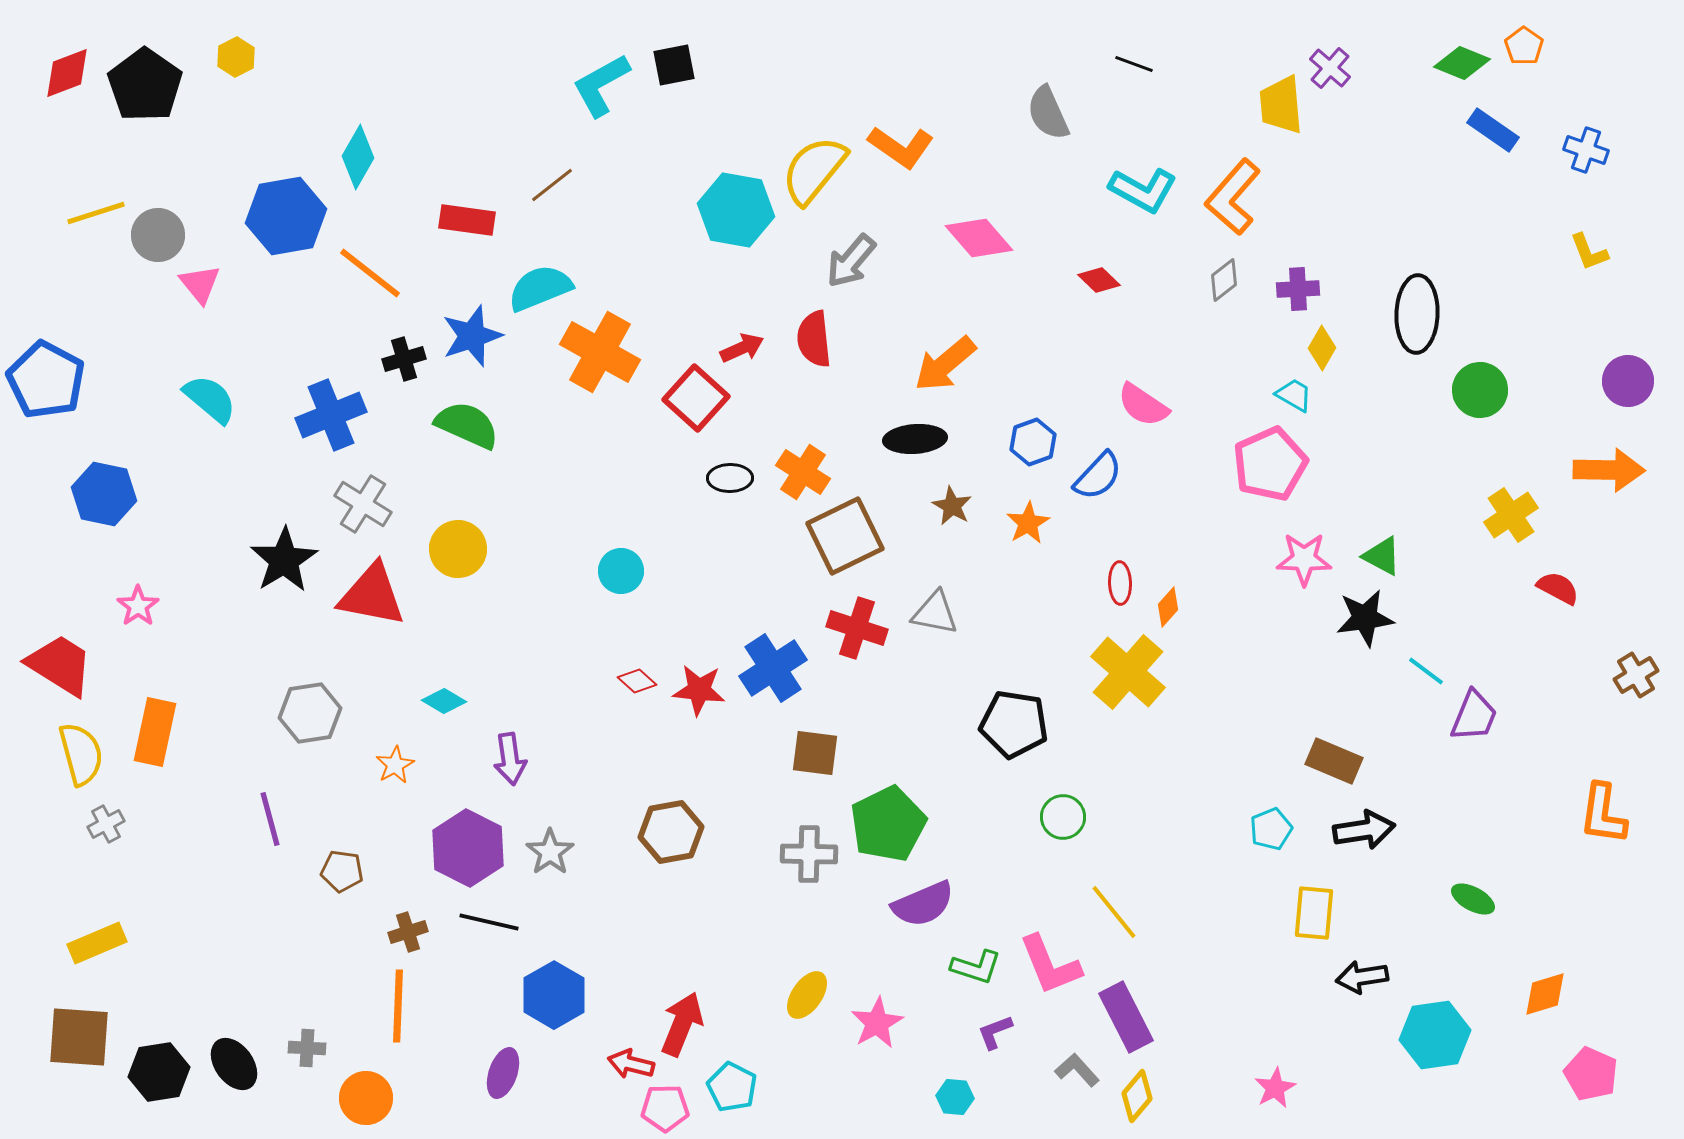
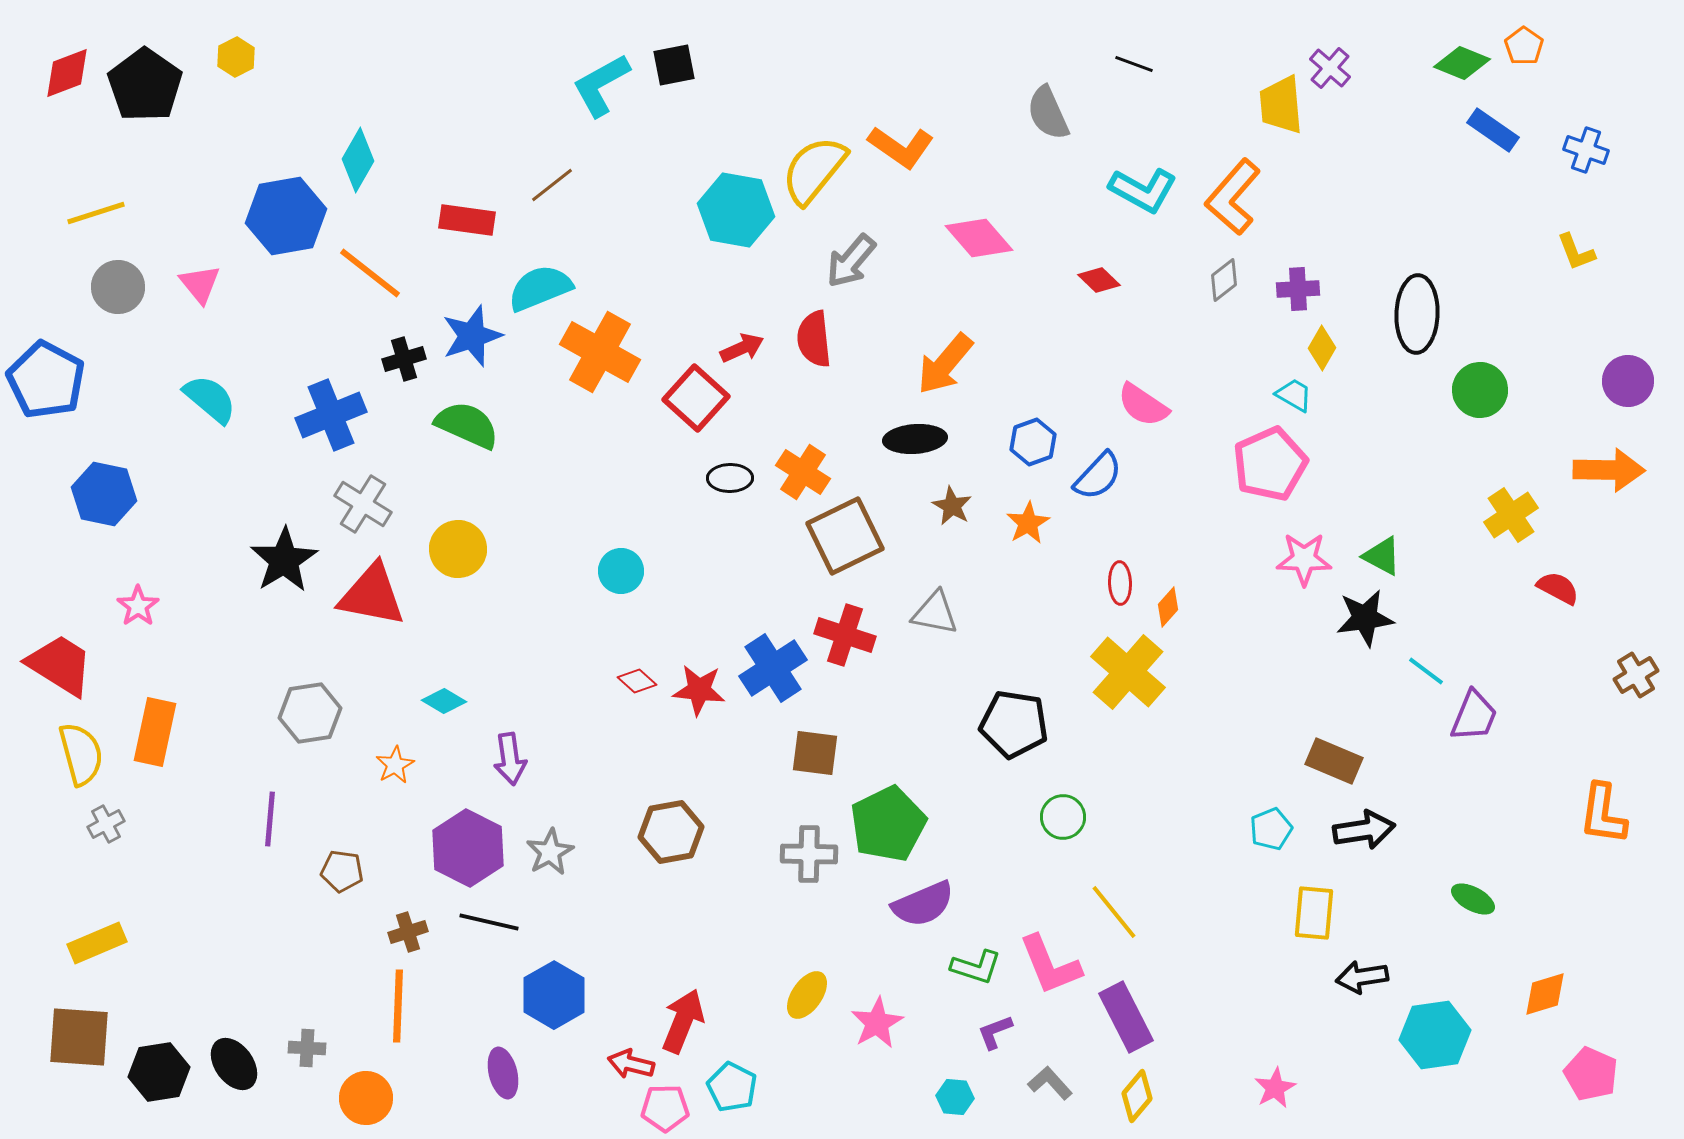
cyan diamond at (358, 157): moved 3 px down
gray circle at (158, 235): moved 40 px left, 52 px down
yellow L-shape at (1589, 252): moved 13 px left
orange arrow at (945, 364): rotated 10 degrees counterclockwise
red cross at (857, 628): moved 12 px left, 7 px down
purple line at (270, 819): rotated 20 degrees clockwise
gray star at (550, 852): rotated 6 degrees clockwise
red arrow at (682, 1024): moved 1 px right, 3 px up
gray L-shape at (1077, 1070): moved 27 px left, 13 px down
purple ellipse at (503, 1073): rotated 33 degrees counterclockwise
